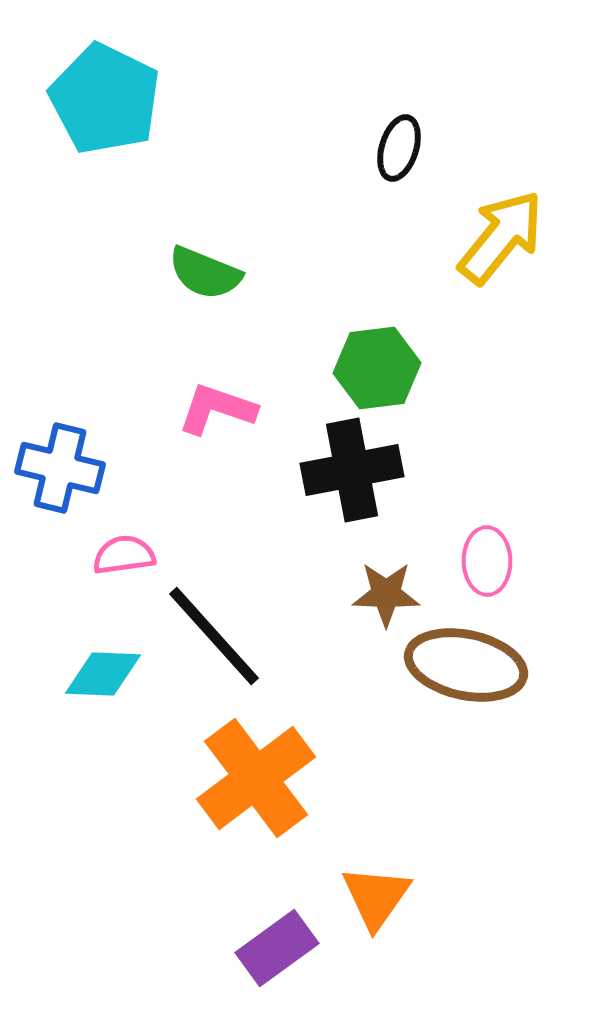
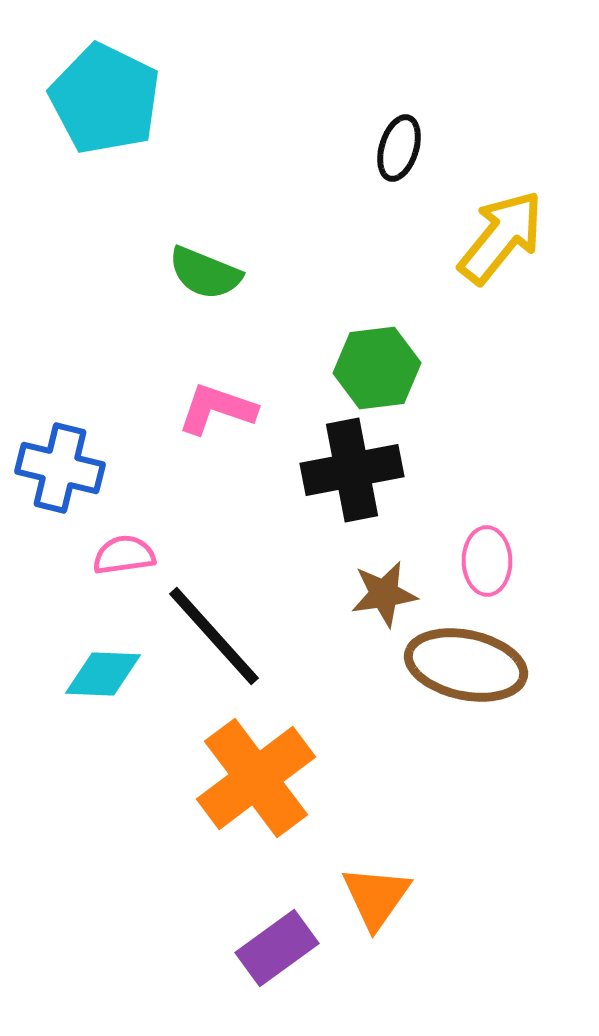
brown star: moved 2 px left; rotated 10 degrees counterclockwise
